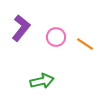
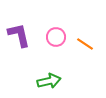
purple L-shape: moved 2 px left, 7 px down; rotated 52 degrees counterclockwise
green arrow: moved 7 px right
